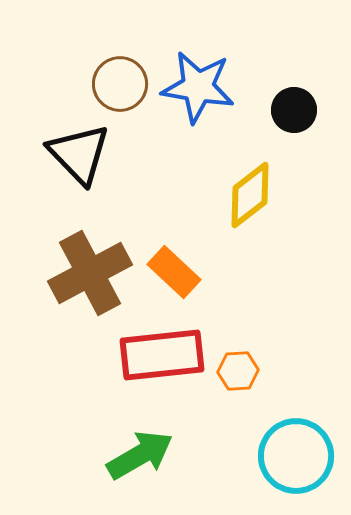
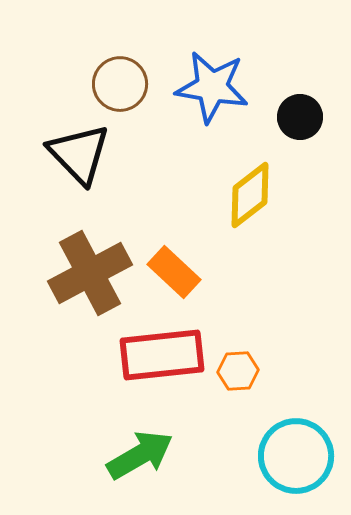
blue star: moved 14 px right
black circle: moved 6 px right, 7 px down
